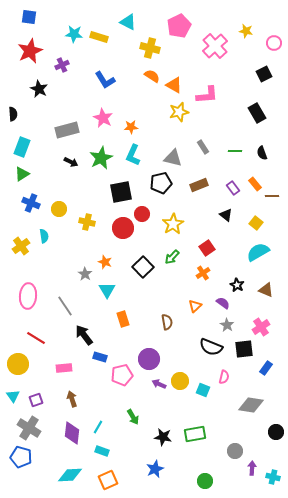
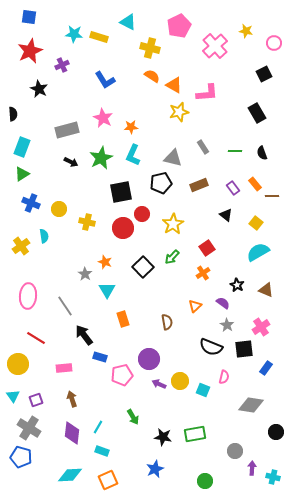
pink L-shape at (207, 95): moved 2 px up
